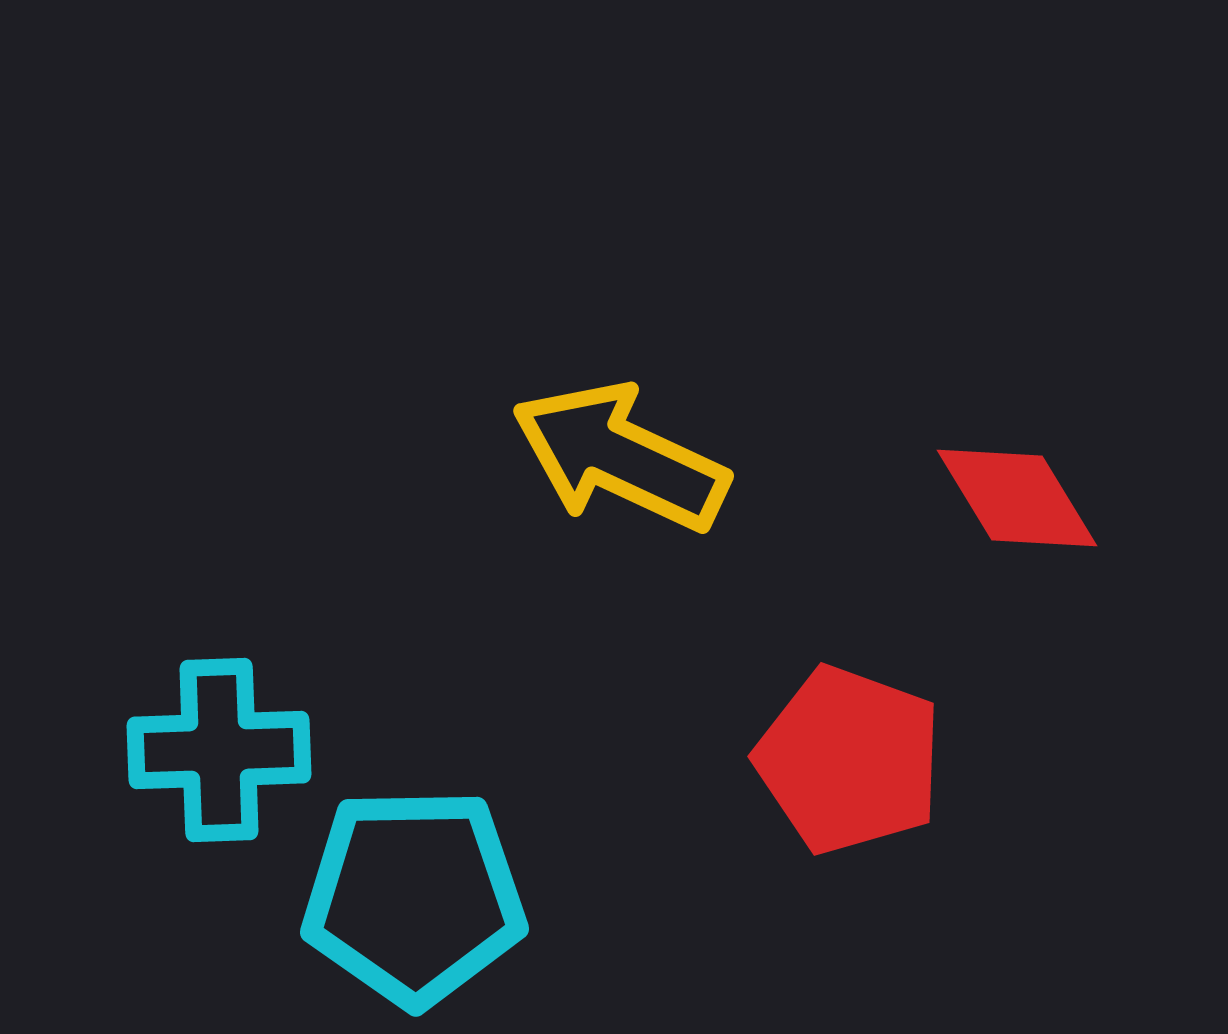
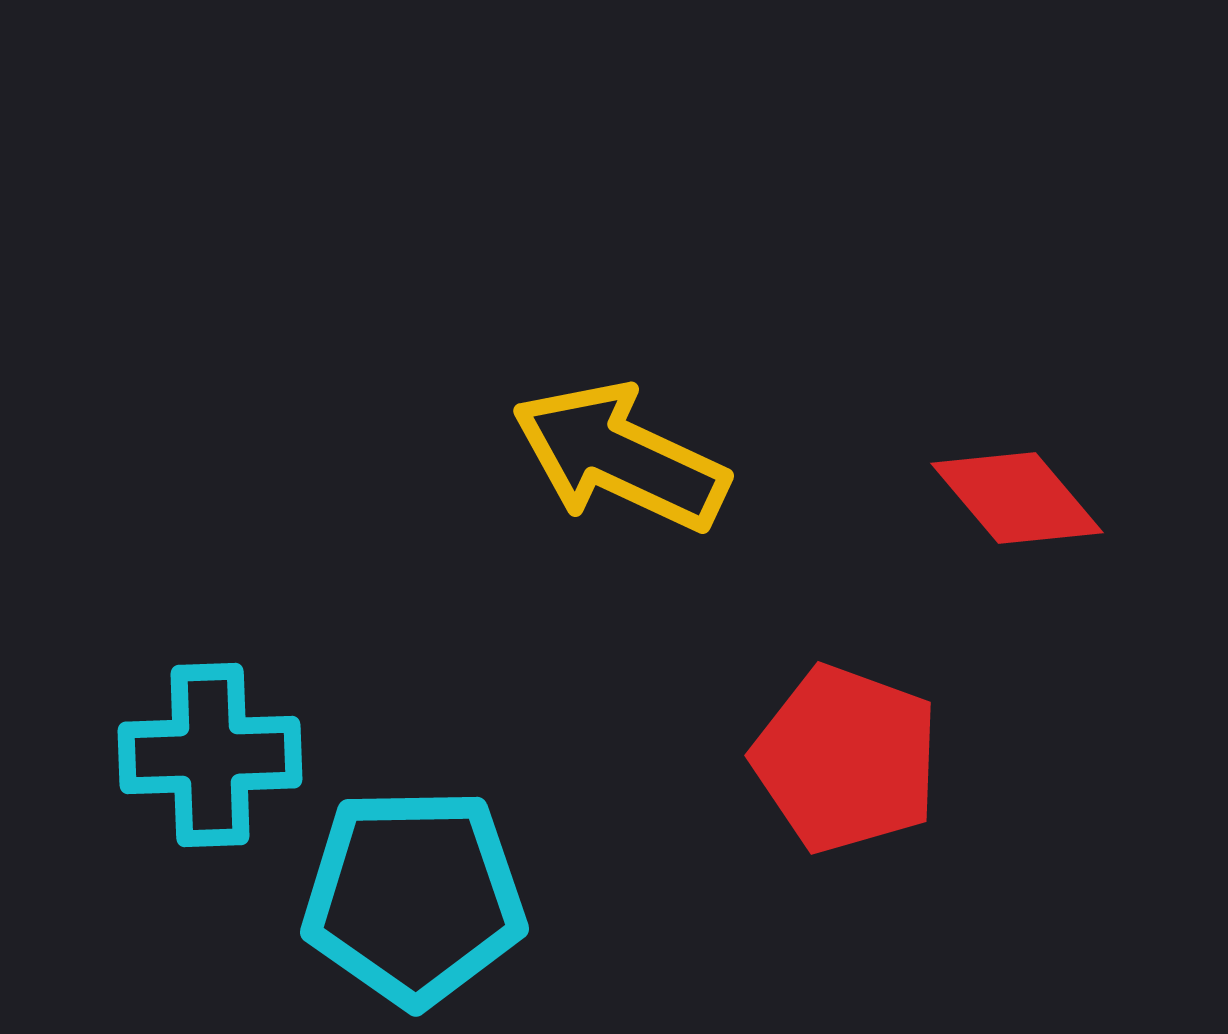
red diamond: rotated 9 degrees counterclockwise
cyan cross: moved 9 px left, 5 px down
red pentagon: moved 3 px left, 1 px up
